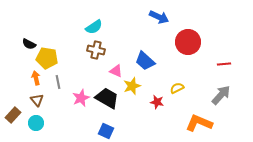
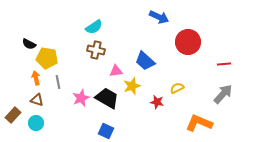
pink triangle: rotated 32 degrees counterclockwise
gray arrow: moved 2 px right, 1 px up
brown triangle: rotated 32 degrees counterclockwise
